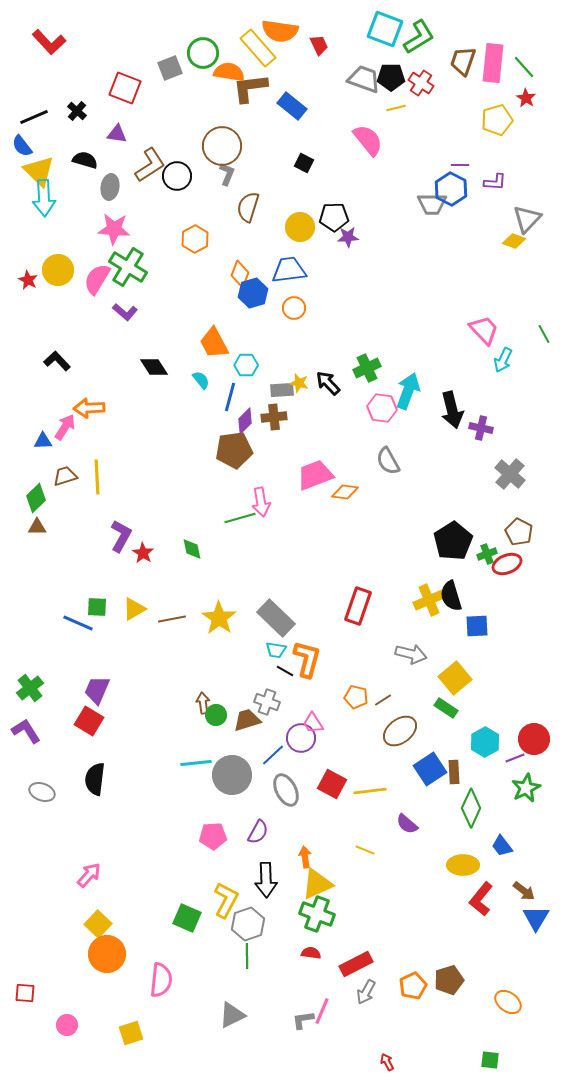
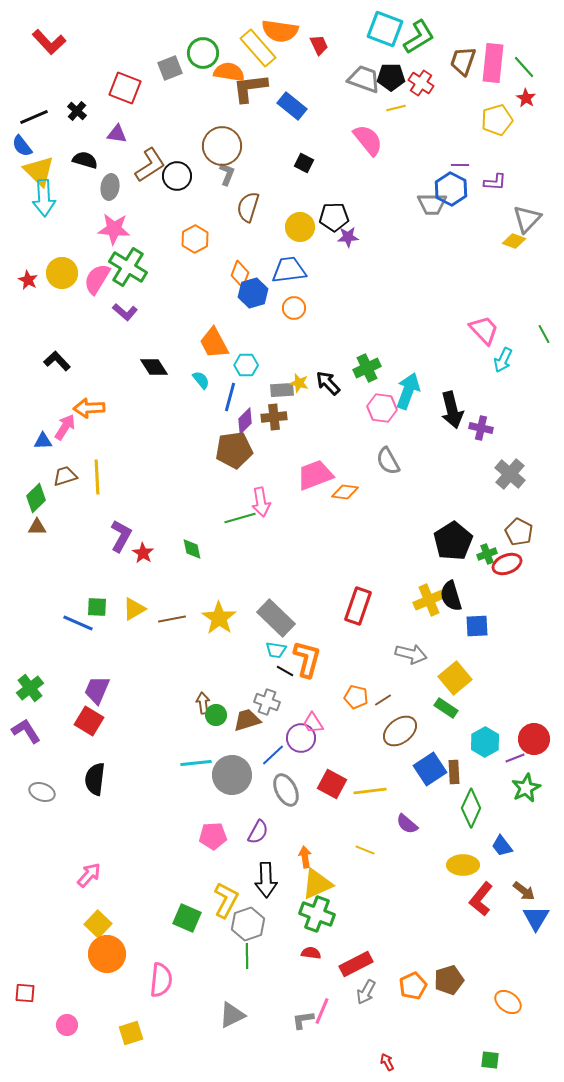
yellow circle at (58, 270): moved 4 px right, 3 px down
